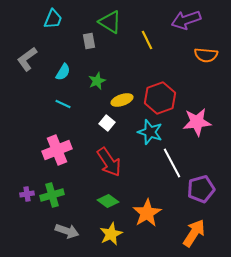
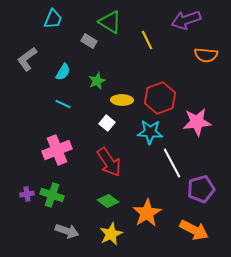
gray rectangle: rotated 49 degrees counterclockwise
yellow ellipse: rotated 20 degrees clockwise
cyan star: rotated 15 degrees counterclockwise
green cross: rotated 35 degrees clockwise
orange arrow: moved 3 px up; rotated 84 degrees clockwise
